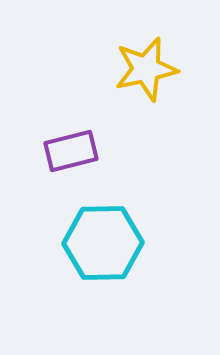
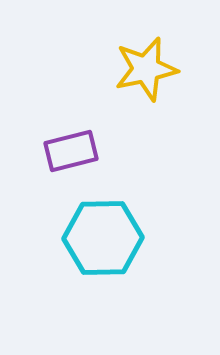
cyan hexagon: moved 5 px up
